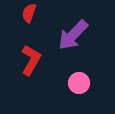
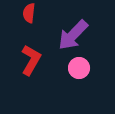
red semicircle: rotated 12 degrees counterclockwise
pink circle: moved 15 px up
